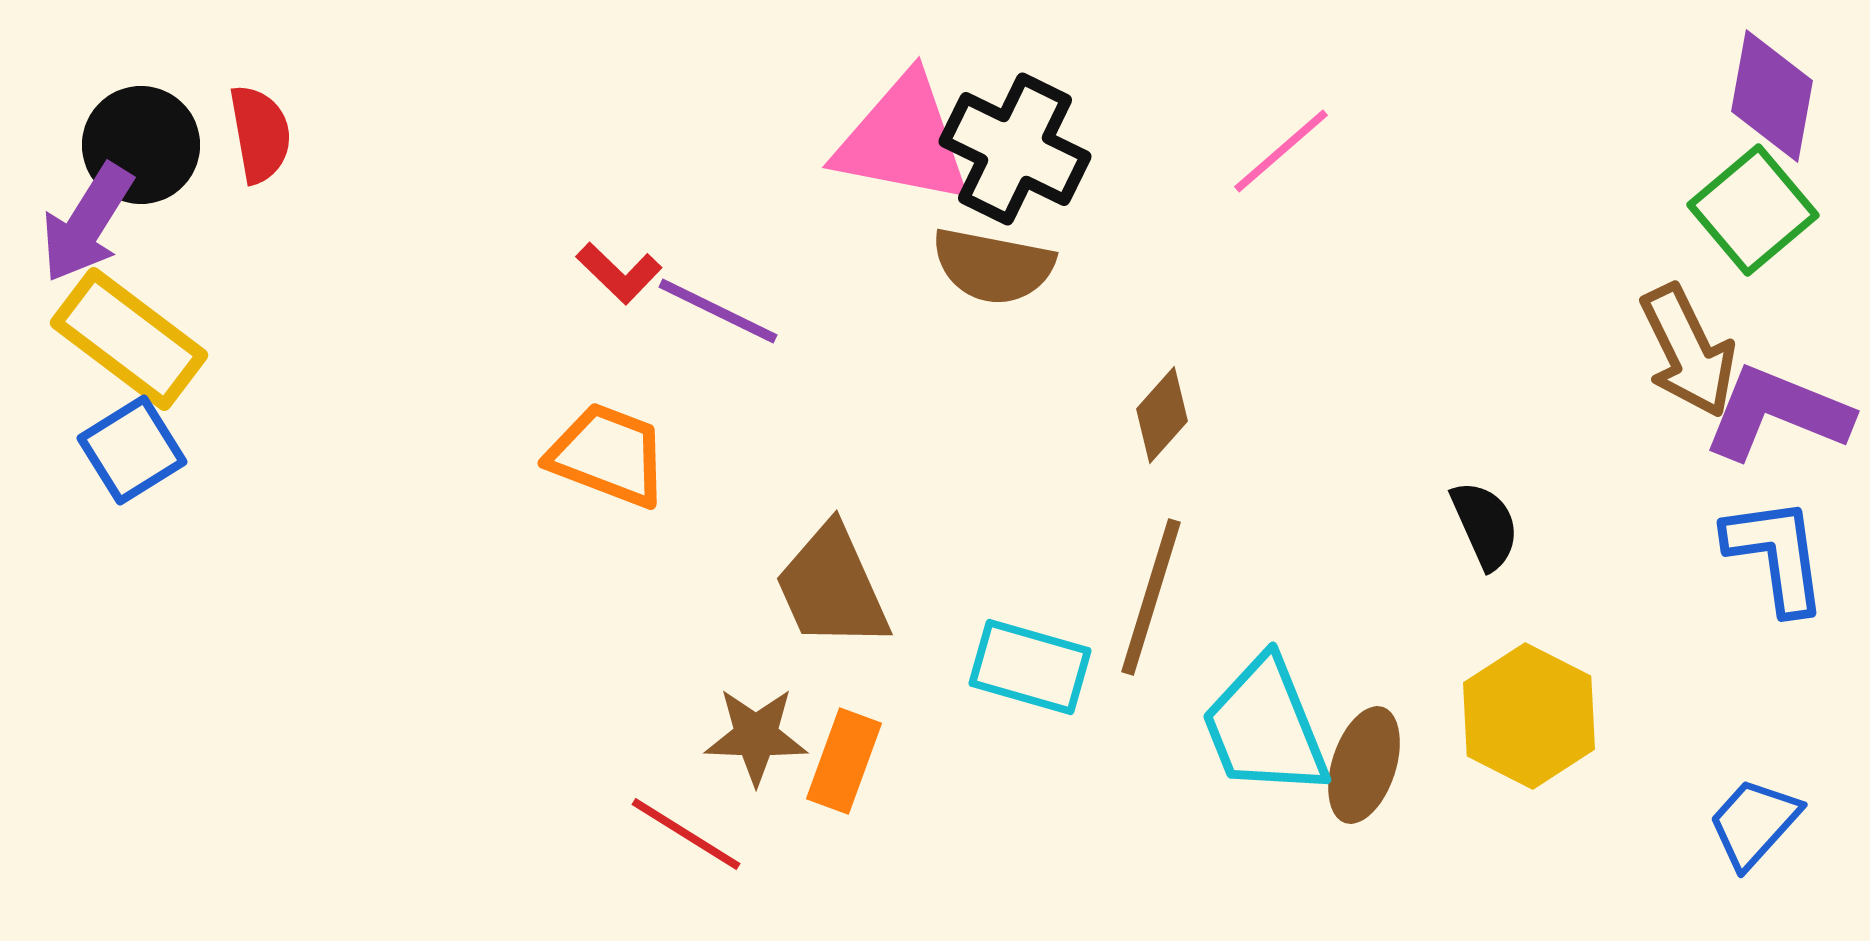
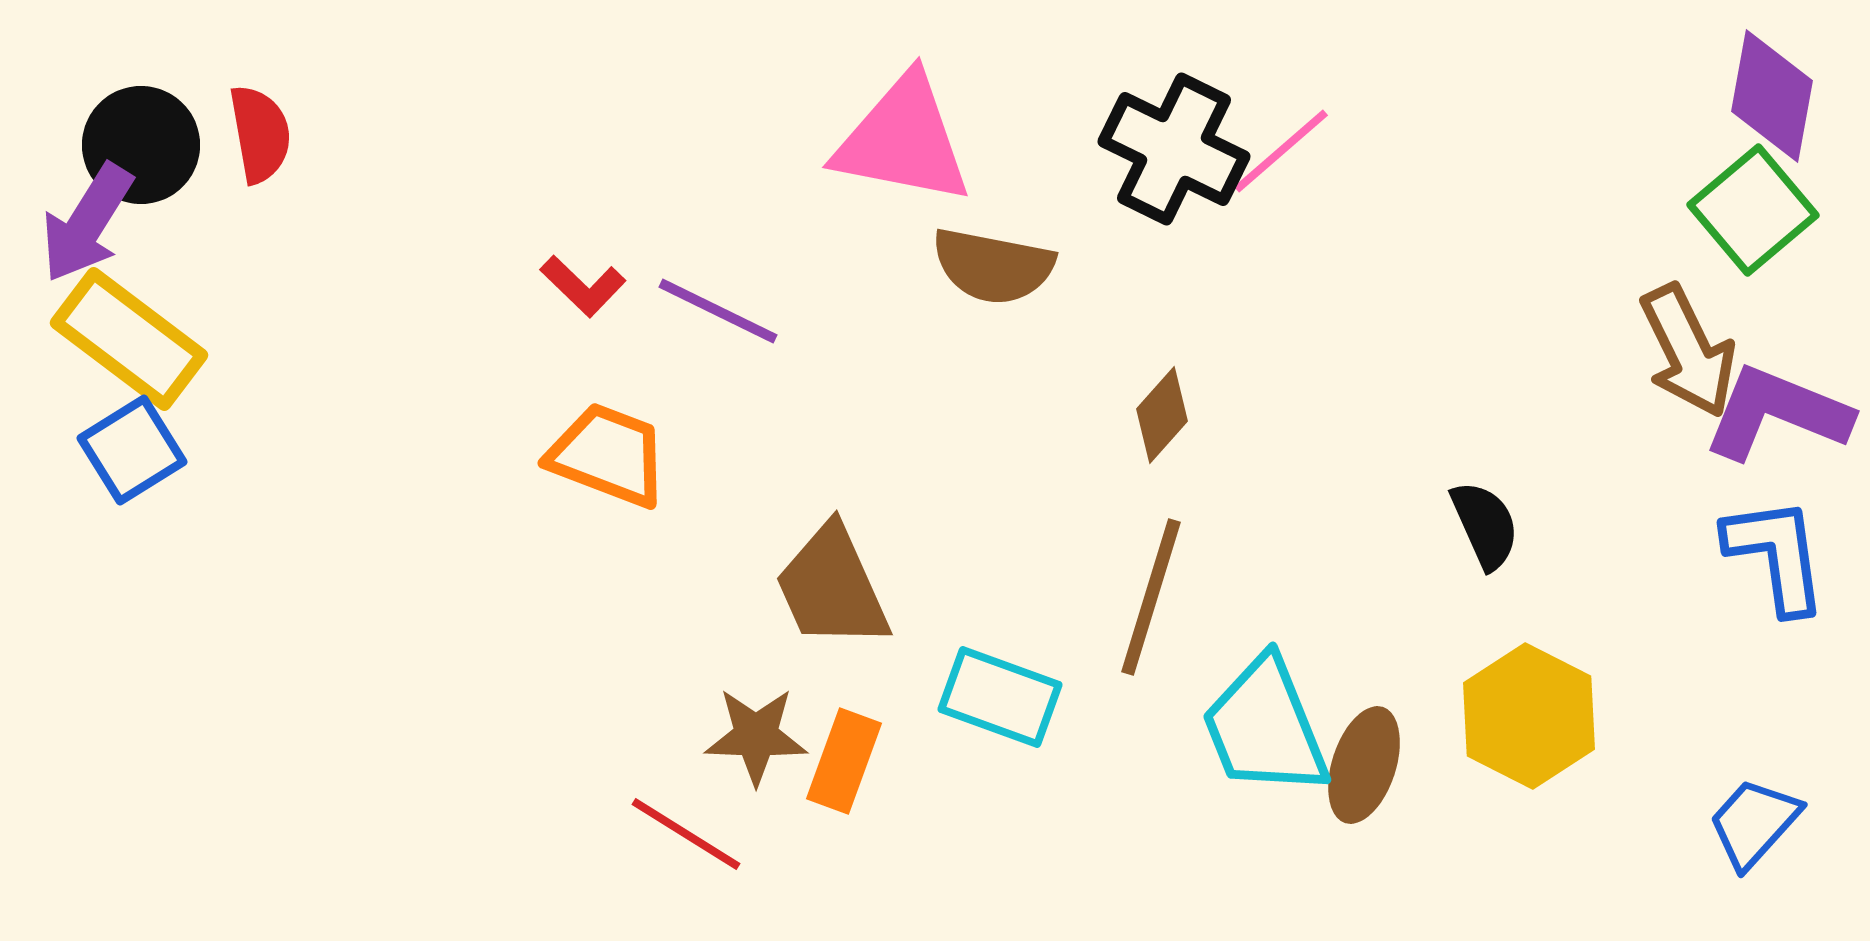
black cross: moved 159 px right
red L-shape: moved 36 px left, 13 px down
cyan rectangle: moved 30 px left, 30 px down; rotated 4 degrees clockwise
